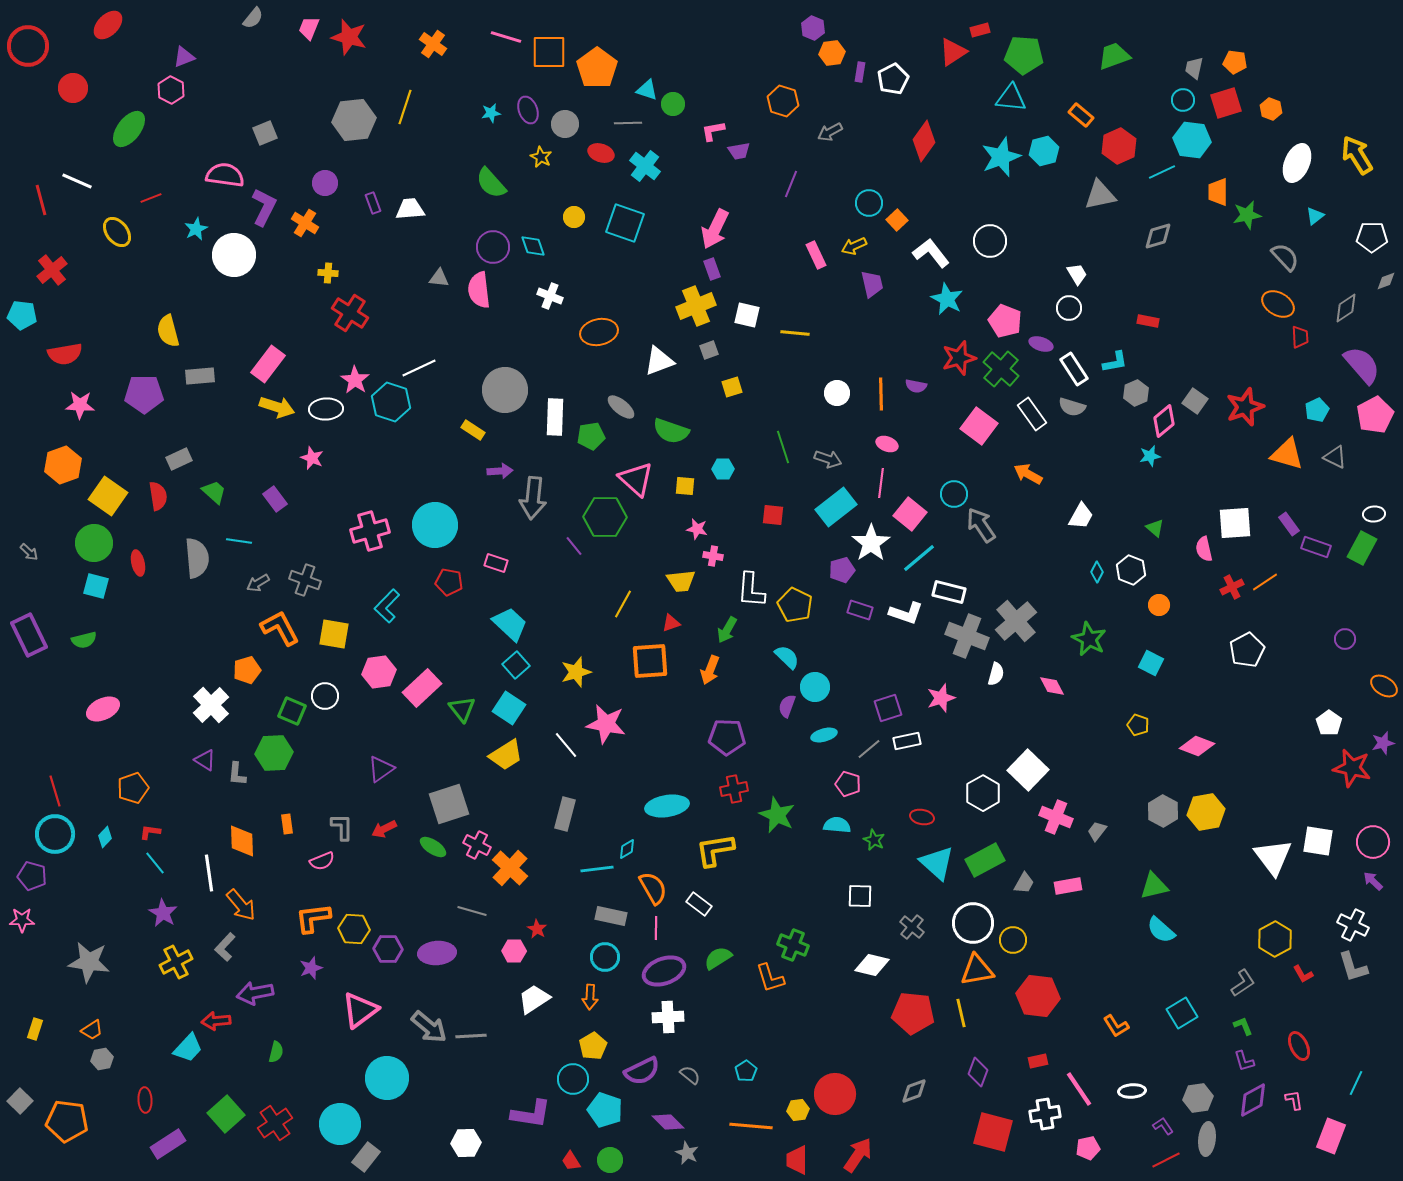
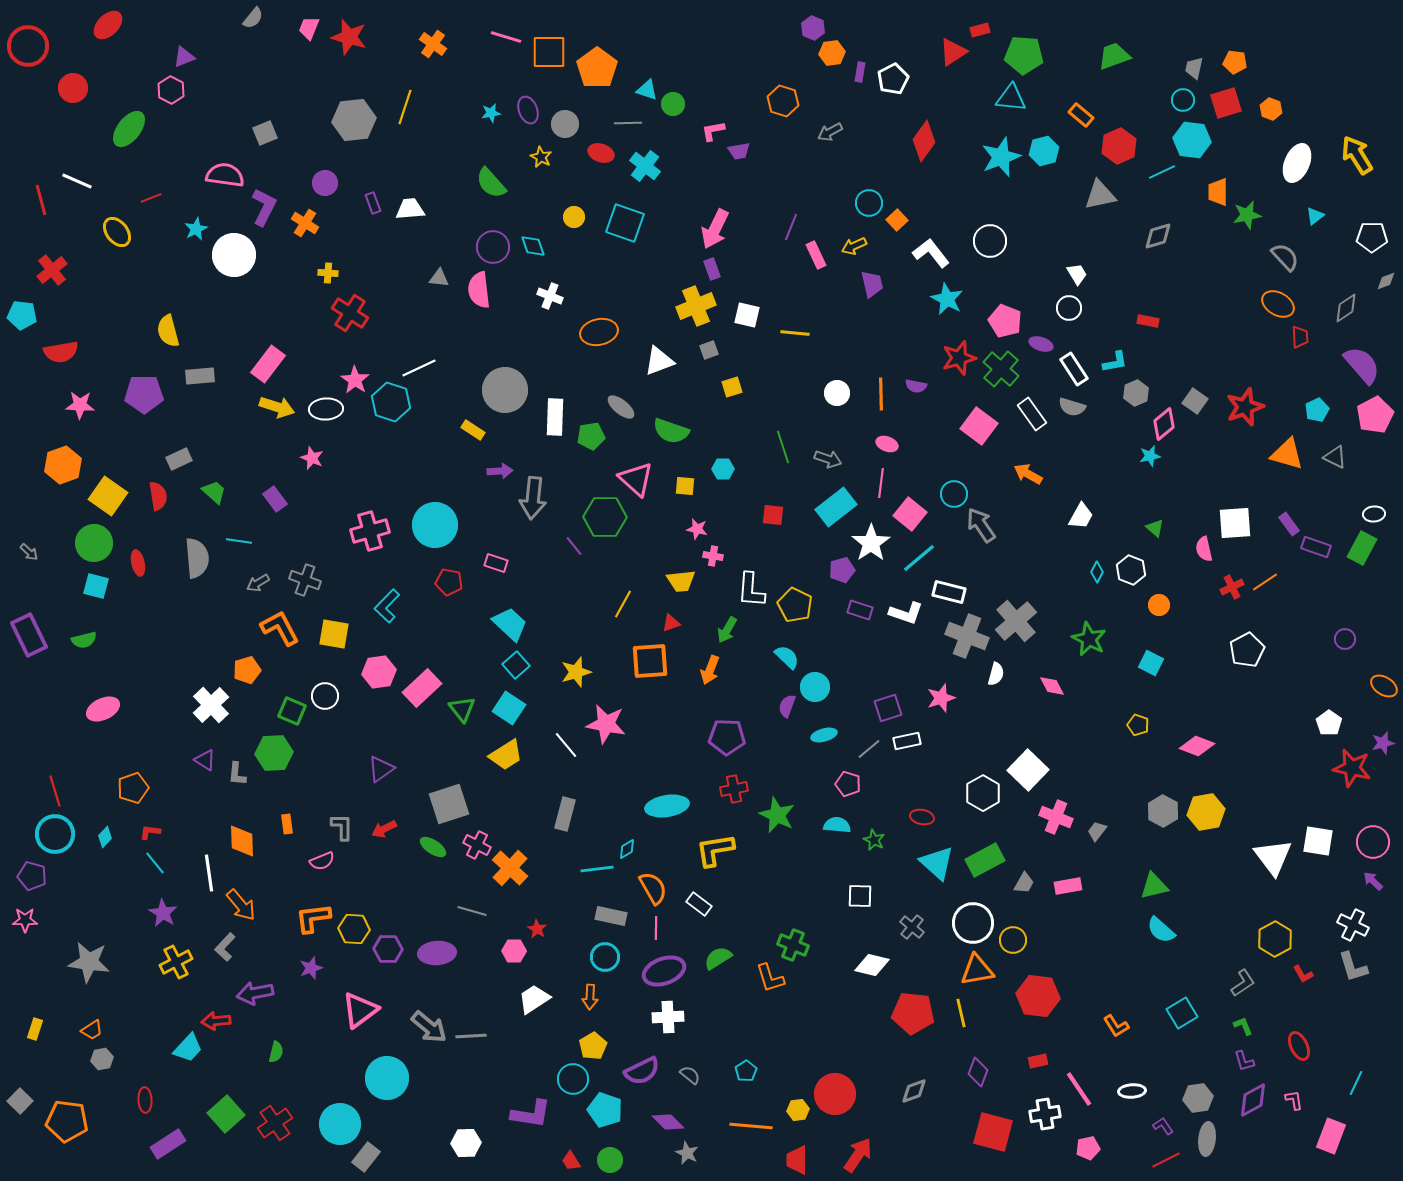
purple line at (791, 184): moved 43 px down
red semicircle at (65, 354): moved 4 px left, 2 px up
pink diamond at (1164, 421): moved 3 px down
pink star at (22, 920): moved 3 px right
